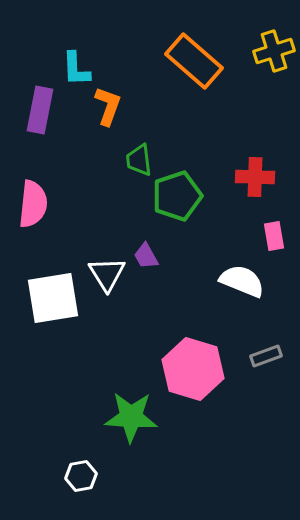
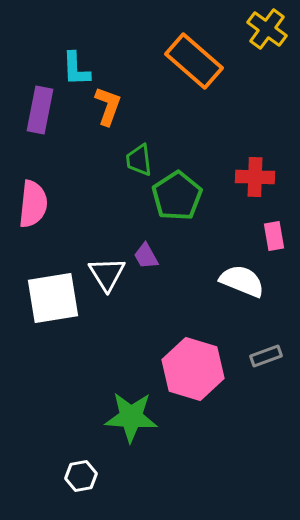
yellow cross: moved 7 px left, 22 px up; rotated 36 degrees counterclockwise
green pentagon: rotated 15 degrees counterclockwise
